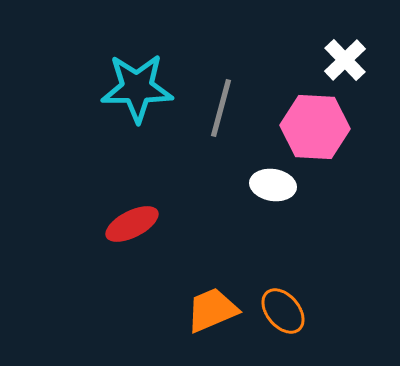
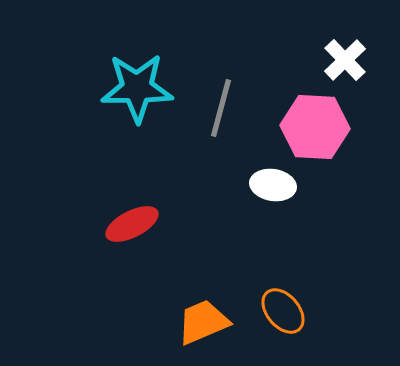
orange trapezoid: moved 9 px left, 12 px down
